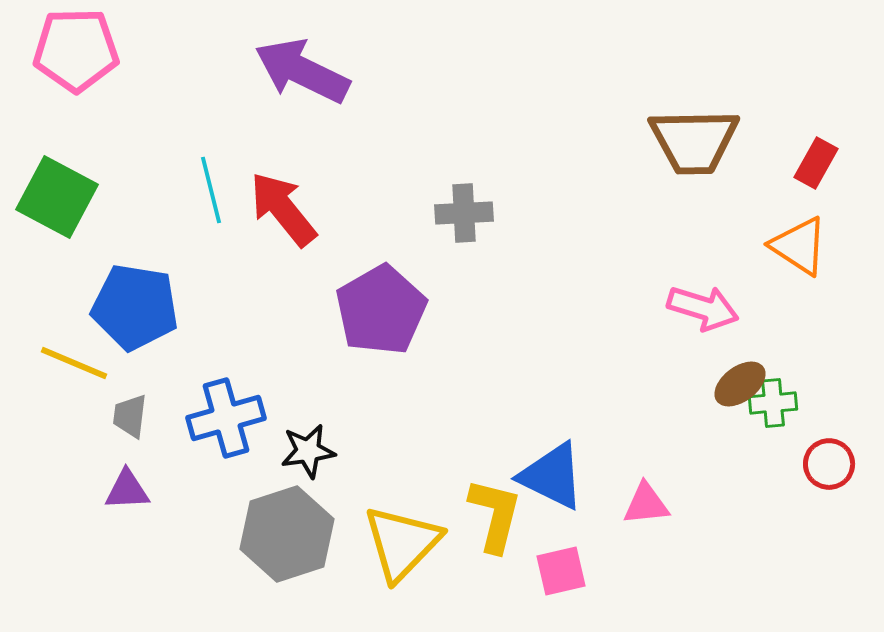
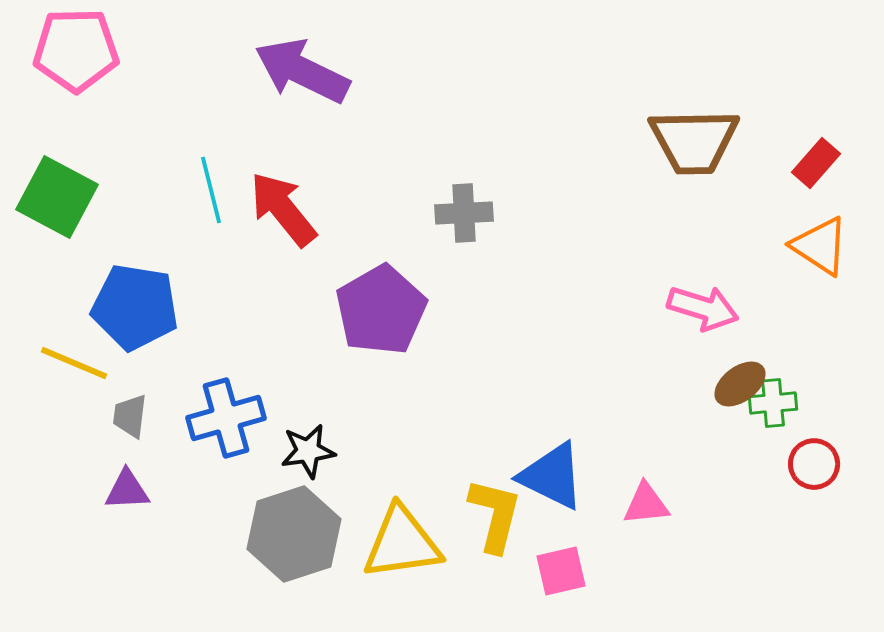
red rectangle: rotated 12 degrees clockwise
orange triangle: moved 21 px right
red circle: moved 15 px left
gray hexagon: moved 7 px right
yellow triangle: rotated 38 degrees clockwise
